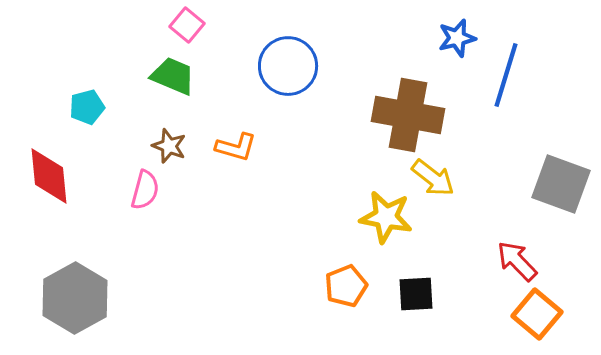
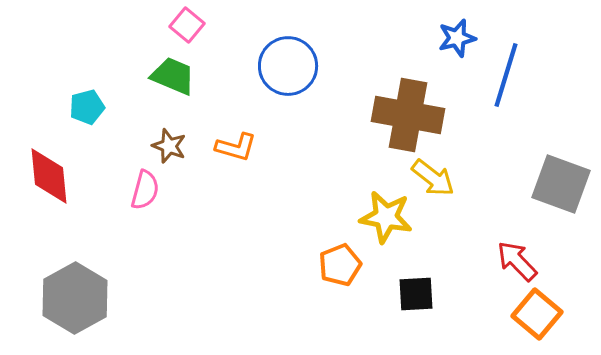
orange pentagon: moved 6 px left, 21 px up
